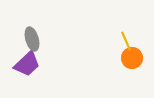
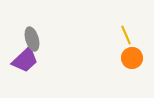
yellow line: moved 6 px up
purple trapezoid: moved 2 px left, 4 px up
